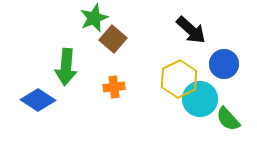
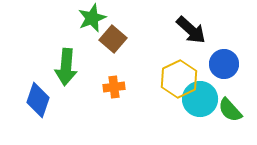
green star: moved 2 px left
blue diamond: rotated 76 degrees clockwise
green semicircle: moved 2 px right, 9 px up
